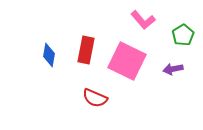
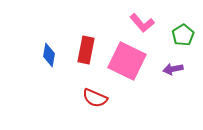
pink L-shape: moved 1 px left, 3 px down
